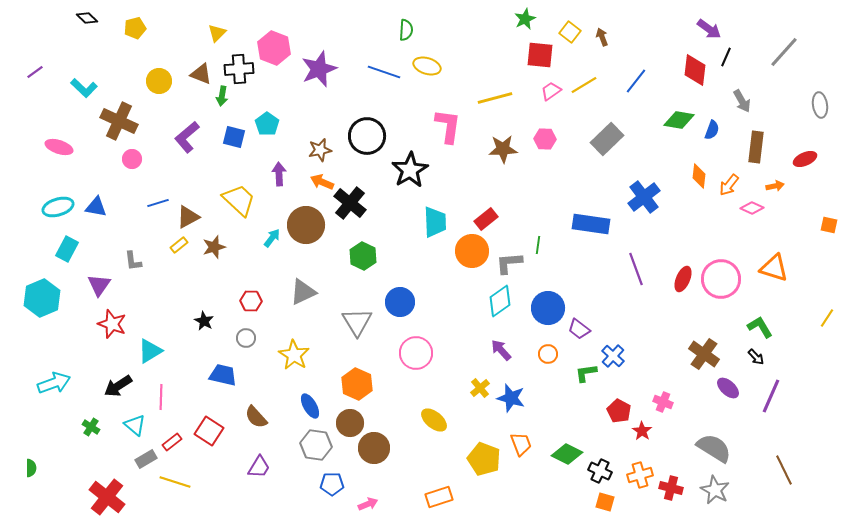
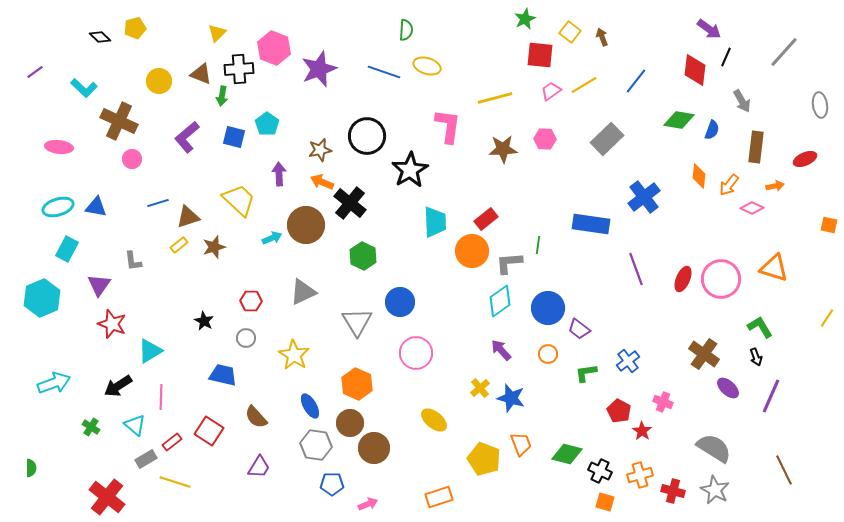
black diamond at (87, 18): moved 13 px right, 19 px down
pink ellipse at (59, 147): rotated 12 degrees counterclockwise
brown triangle at (188, 217): rotated 10 degrees clockwise
cyan arrow at (272, 238): rotated 30 degrees clockwise
blue cross at (613, 356): moved 15 px right, 5 px down; rotated 10 degrees clockwise
black arrow at (756, 357): rotated 24 degrees clockwise
green diamond at (567, 454): rotated 12 degrees counterclockwise
red cross at (671, 488): moved 2 px right, 3 px down
